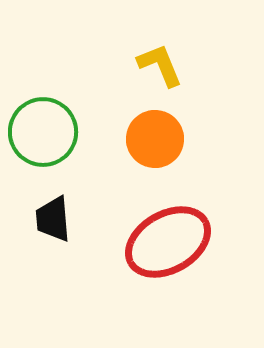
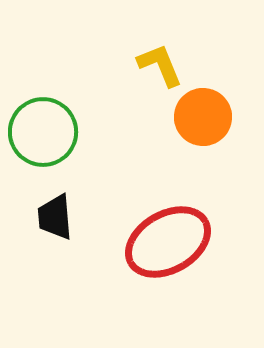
orange circle: moved 48 px right, 22 px up
black trapezoid: moved 2 px right, 2 px up
